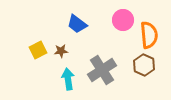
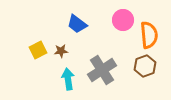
brown hexagon: moved 1 px right, 1 px down; rotated 15 degrees clockwise
